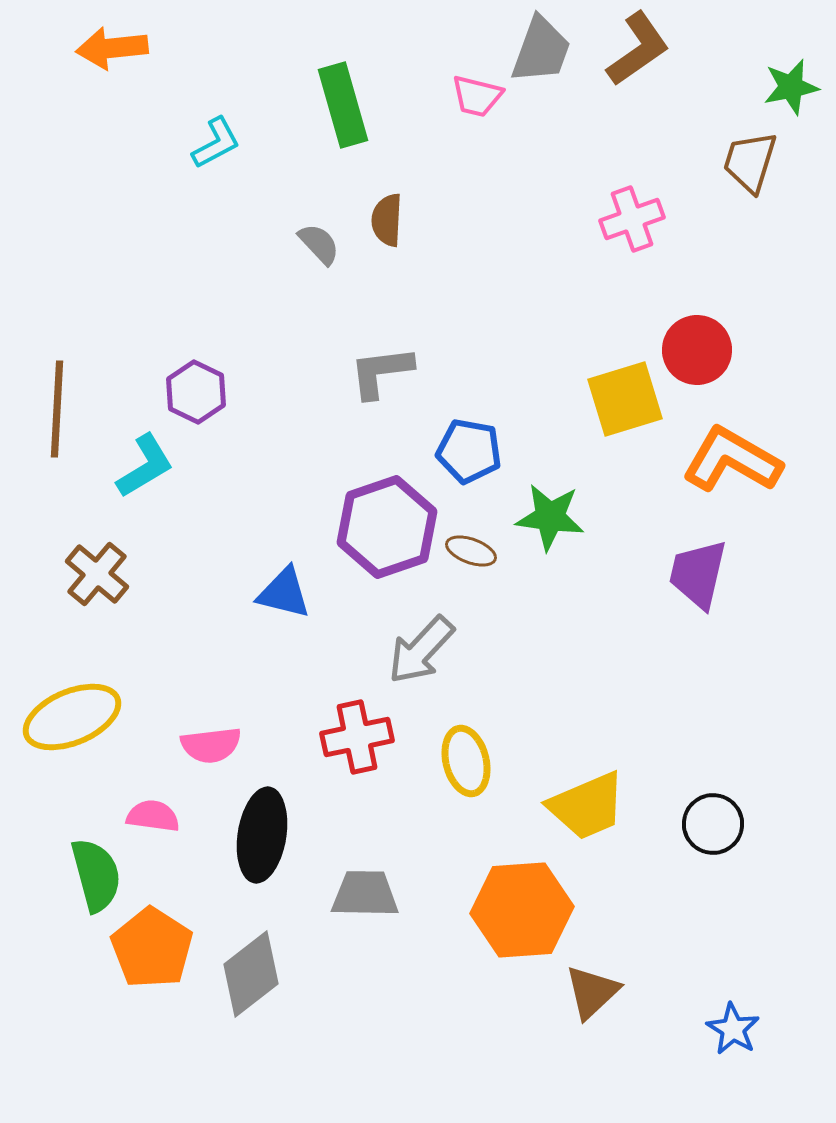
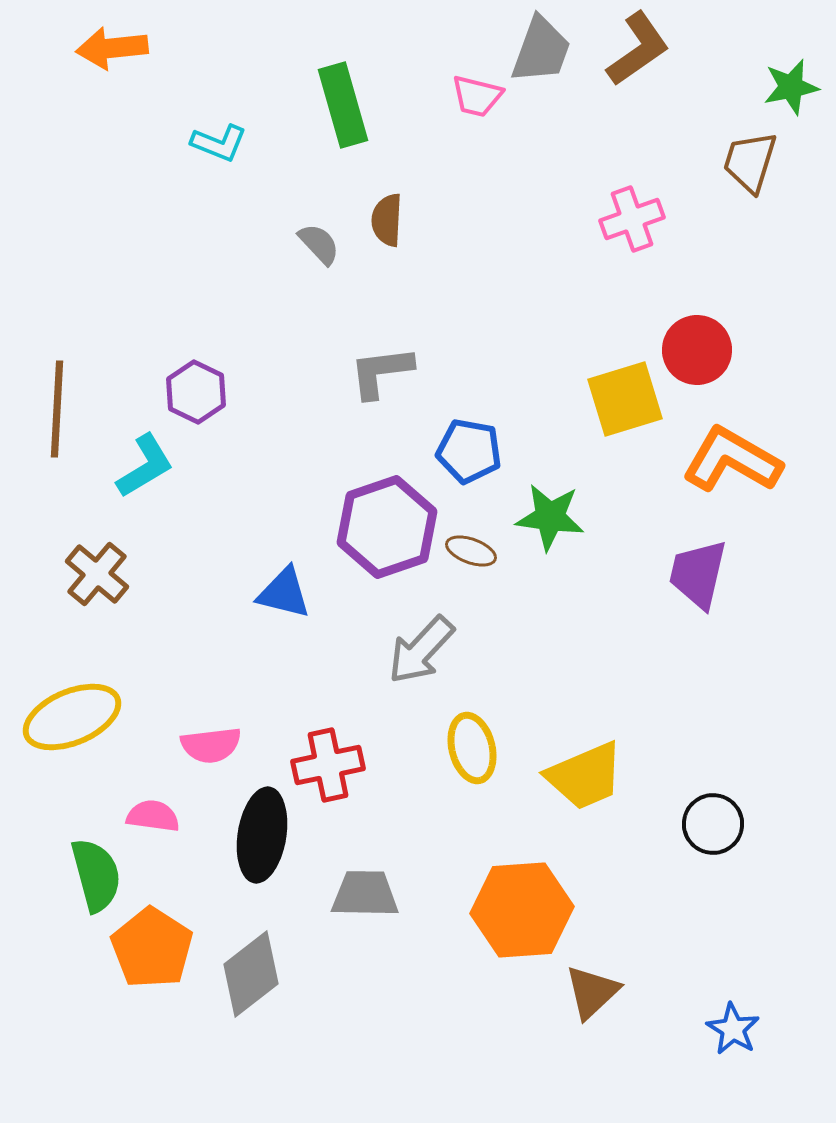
cyan L-shape at (216, 143): moved 3 px right; rotated 50 degrees clockwise
red cross at (357, 737): moved 29 px left, 28 px down
yellow ellipse at (466, 761): moved 6 px right, 13 px up
yellow trapezoid at (587, 806): moved 2 px left, 30 px up
